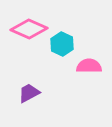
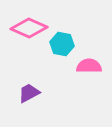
pink diamond: moved 1 px up
cyan hexagon: rotated 15 degrees counterclockwise
